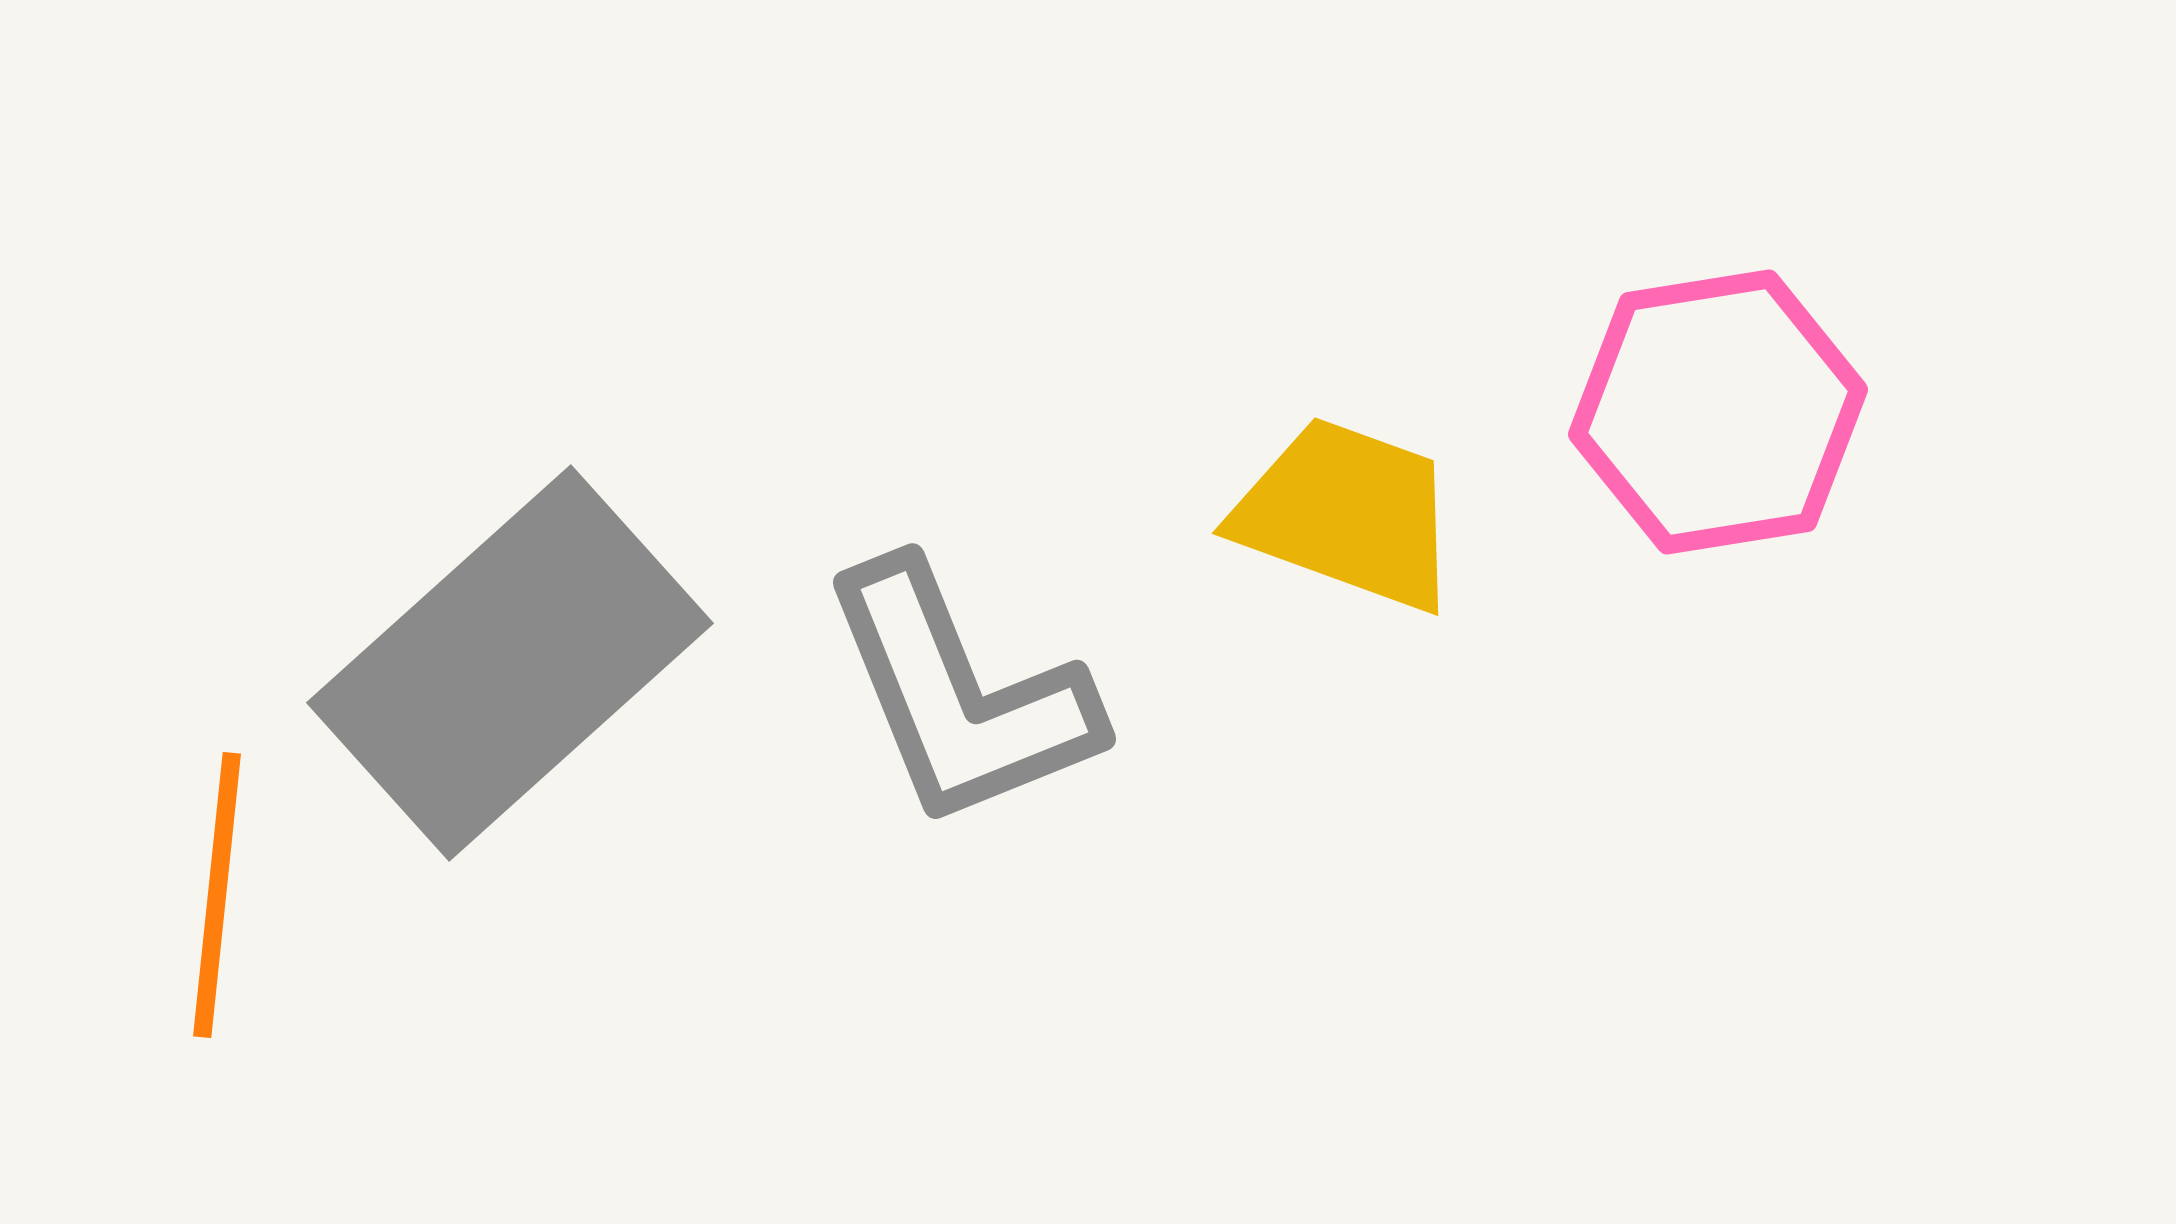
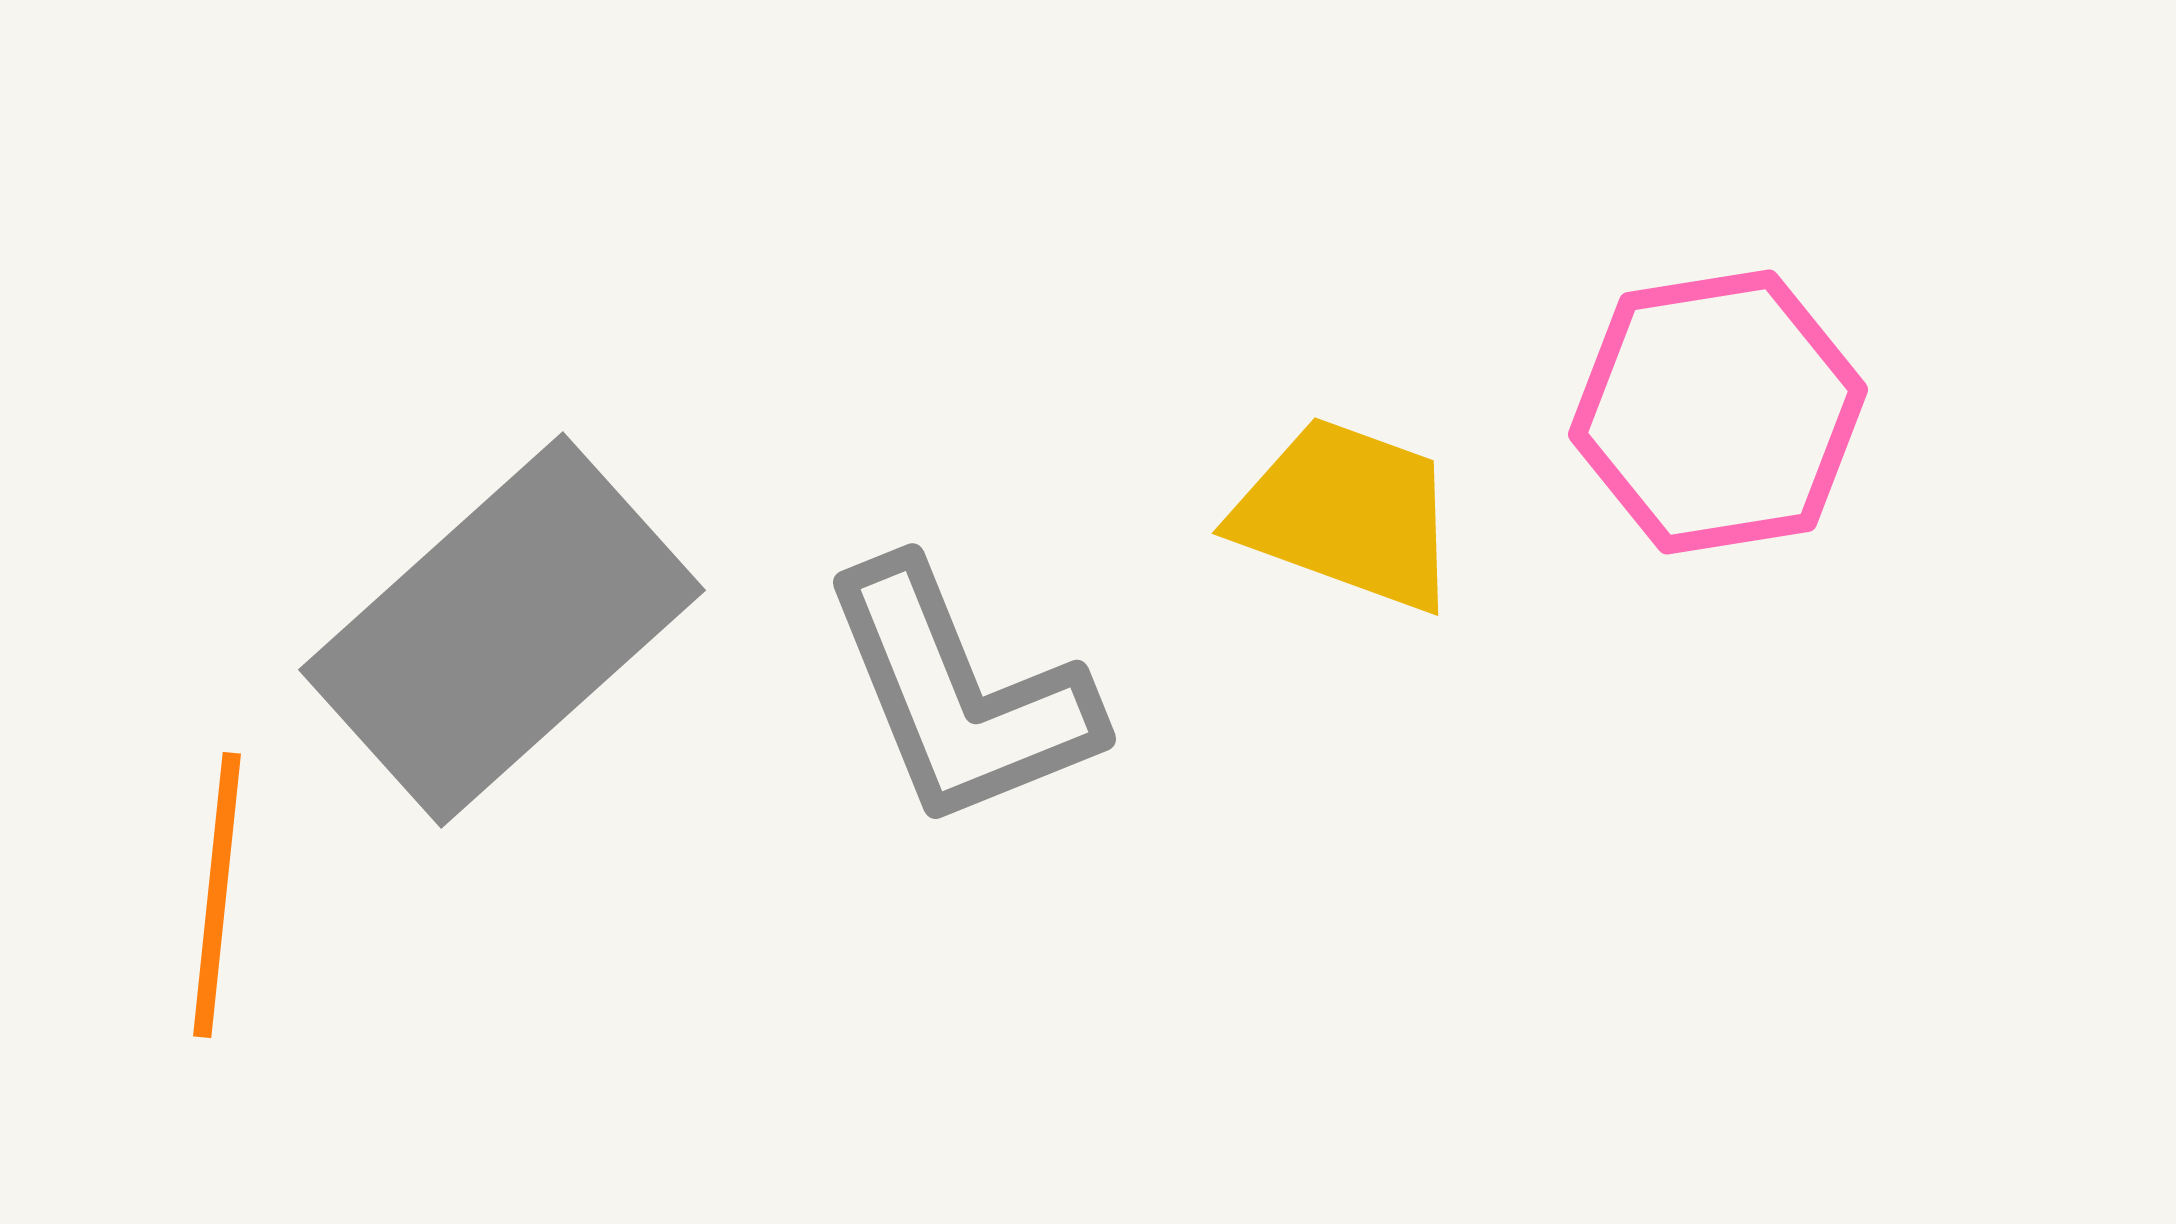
gray rectangle: moved 8 px left, 33 px up
